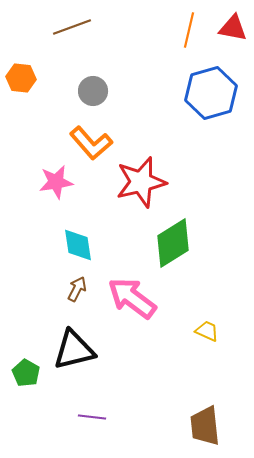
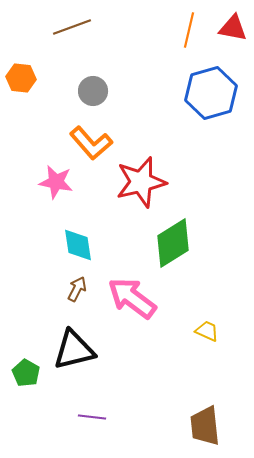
pink star: rotated 20 degrees clockwise
